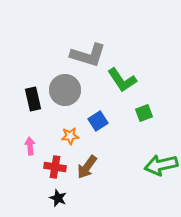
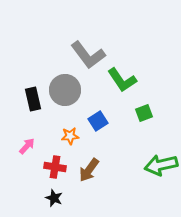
gray L-shape: rotated 36 degrees clockwise
pink arrow: moved 3 px left; rotated 48 degrees clockwise
brown arrow: moved 2 px right, 3 px down
black star: moved 4 px left
